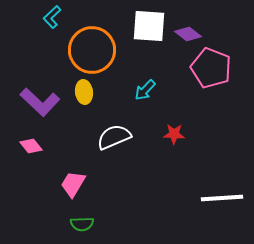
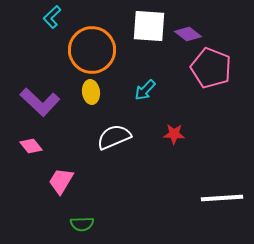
yellow ellipse: moved 7 px right
pink trapezoid: moved 12 px left, 3 px up
